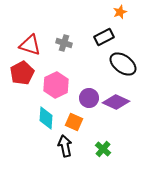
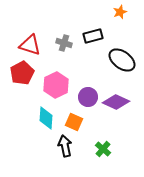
black rectangle: moved 11 px left, 1 px up; rotated 12 degrees clockwise
black ellipse: moved 1 px left, 4 px up
purple circle: moved 1 px left, 1 px up
